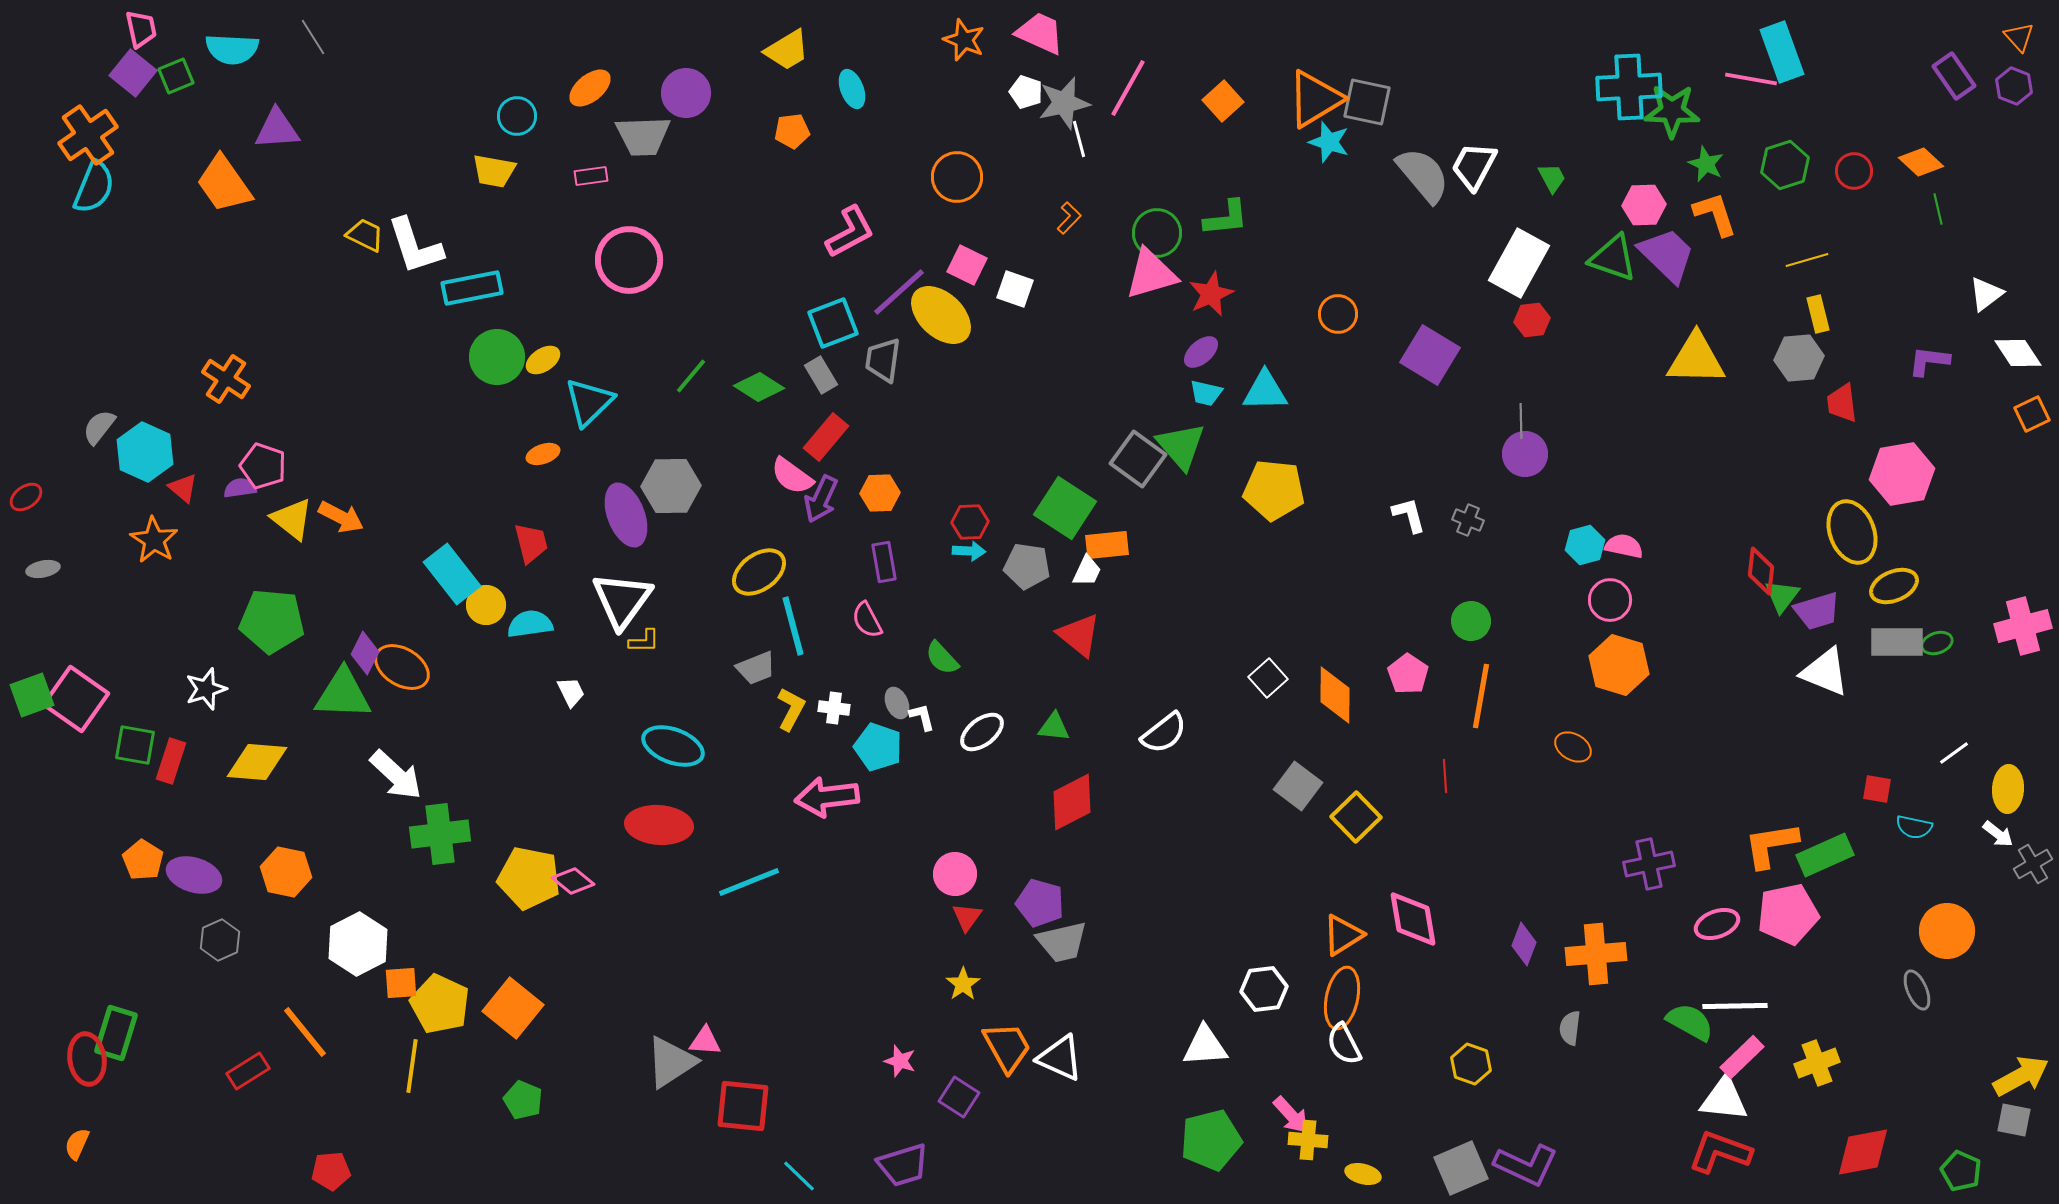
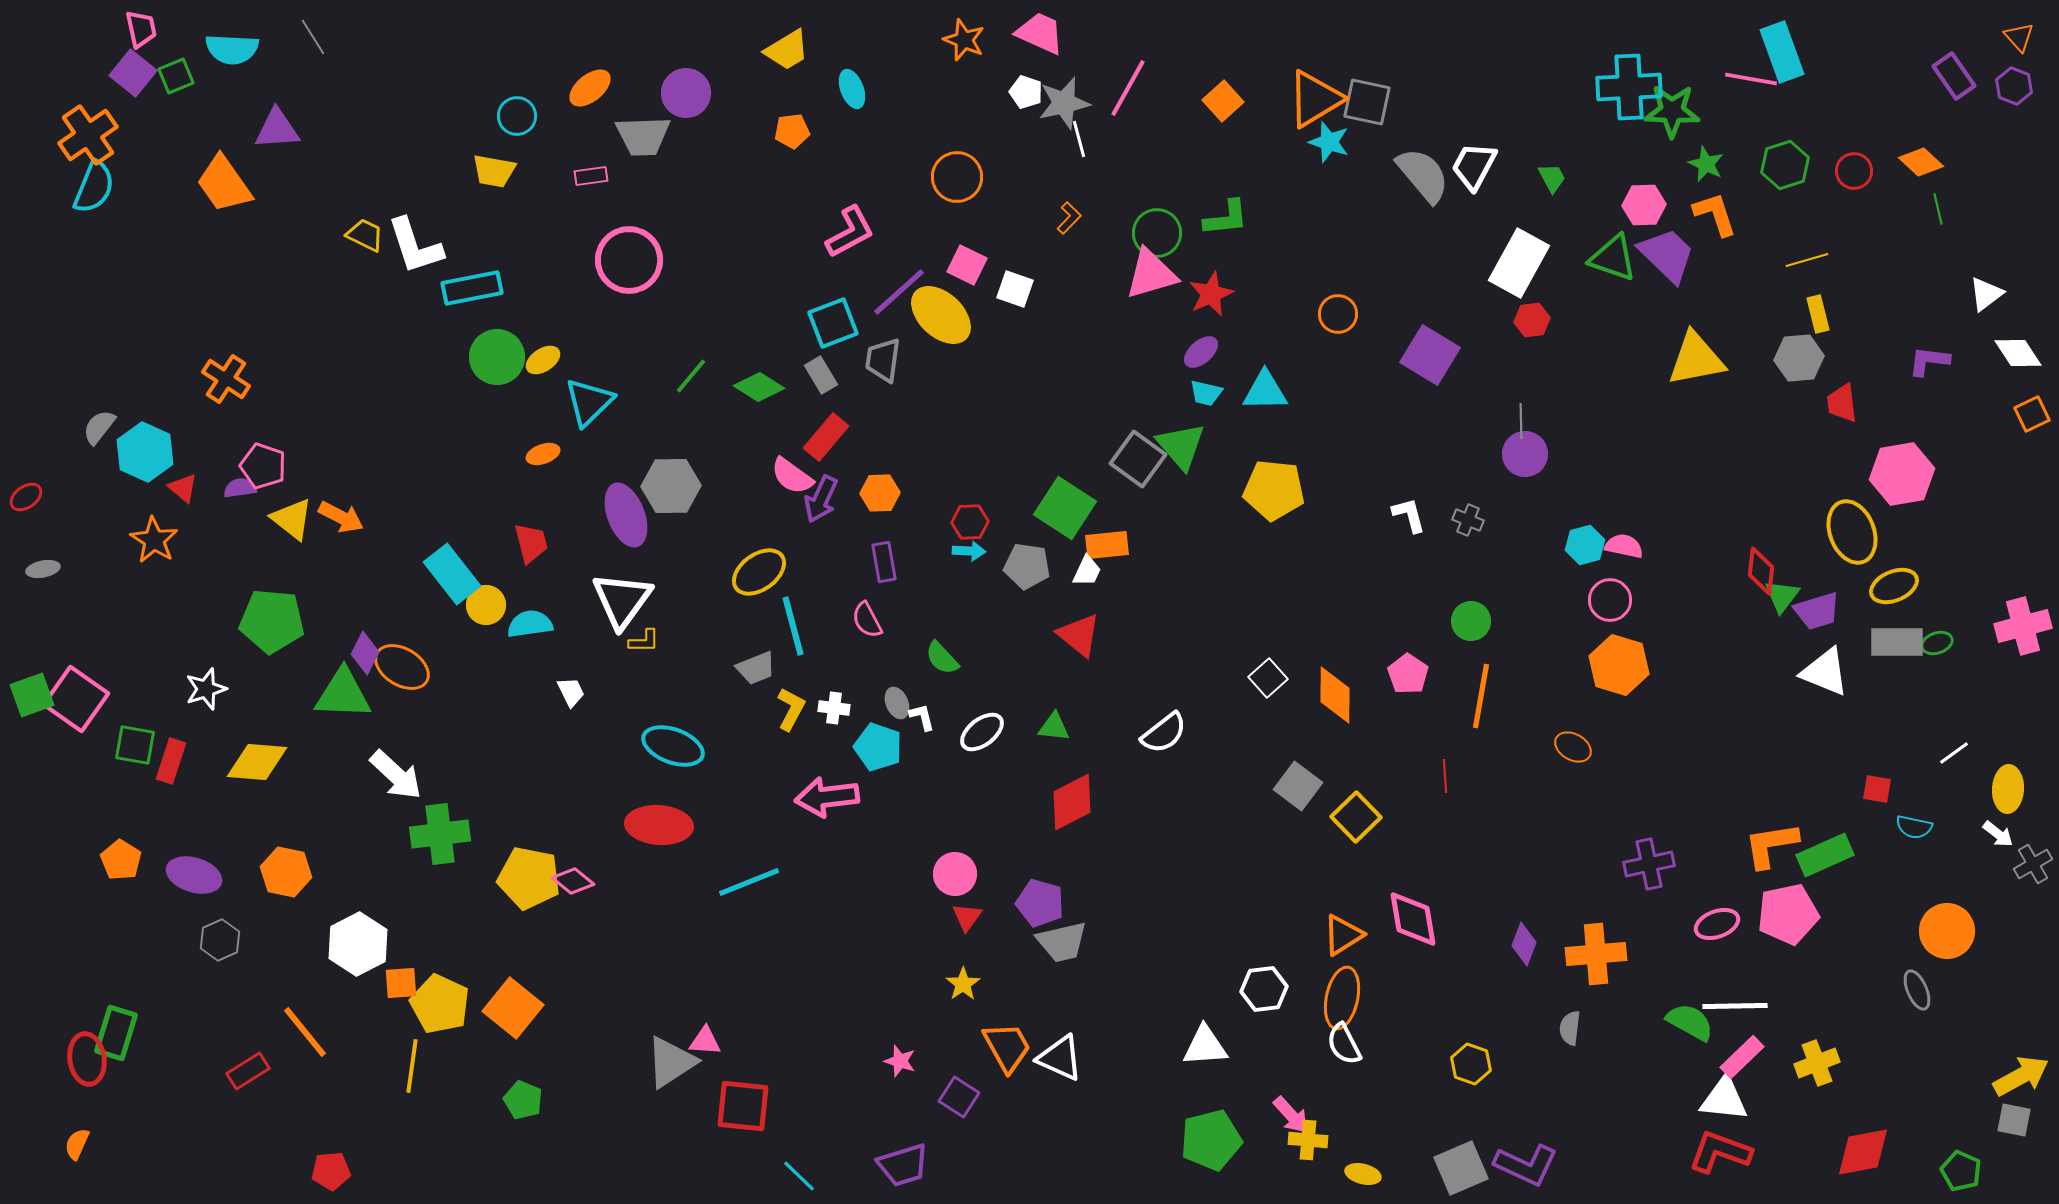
yellow triangle at (1696, 359): rotated 12 degrees counterclockwise
orange pentagon at (143, 860): moved 22 px left
